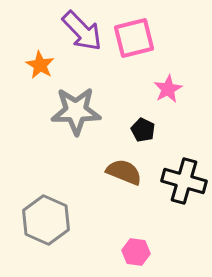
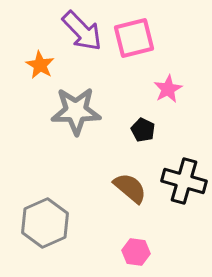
brown semicircle: moved 6 px right, 16 px down; rotated 18 degrees clockwise
gray hexagon: moved 1 px left, 3 px down; rotated 12 degrees clockwise
